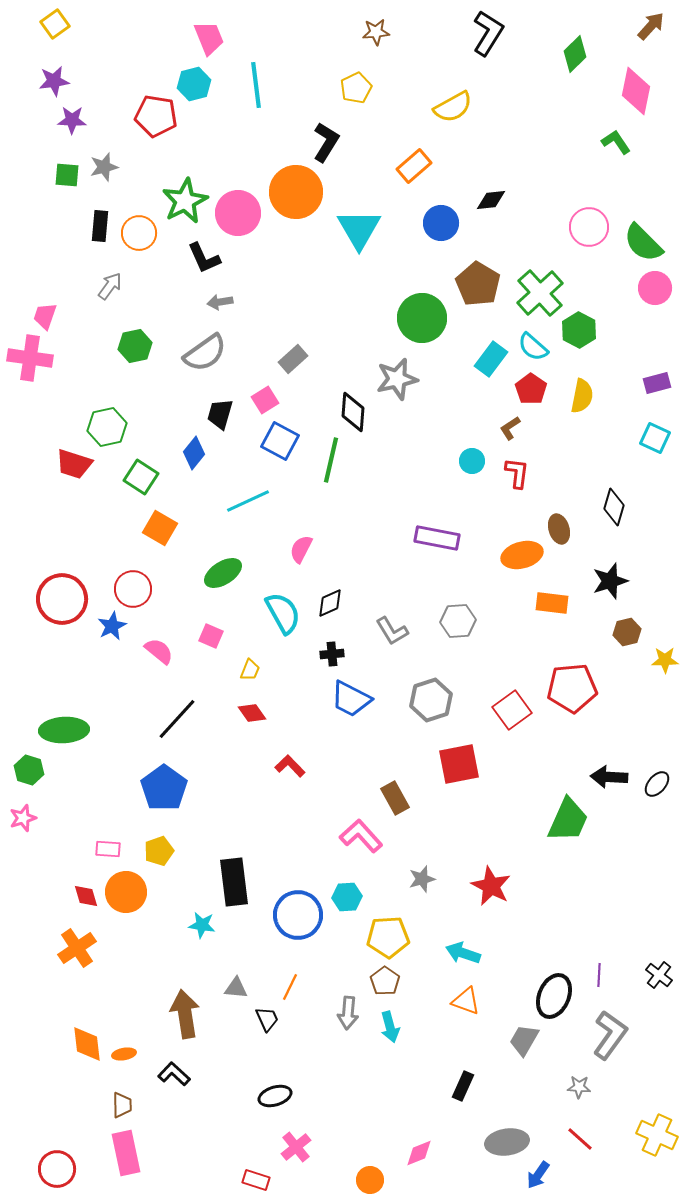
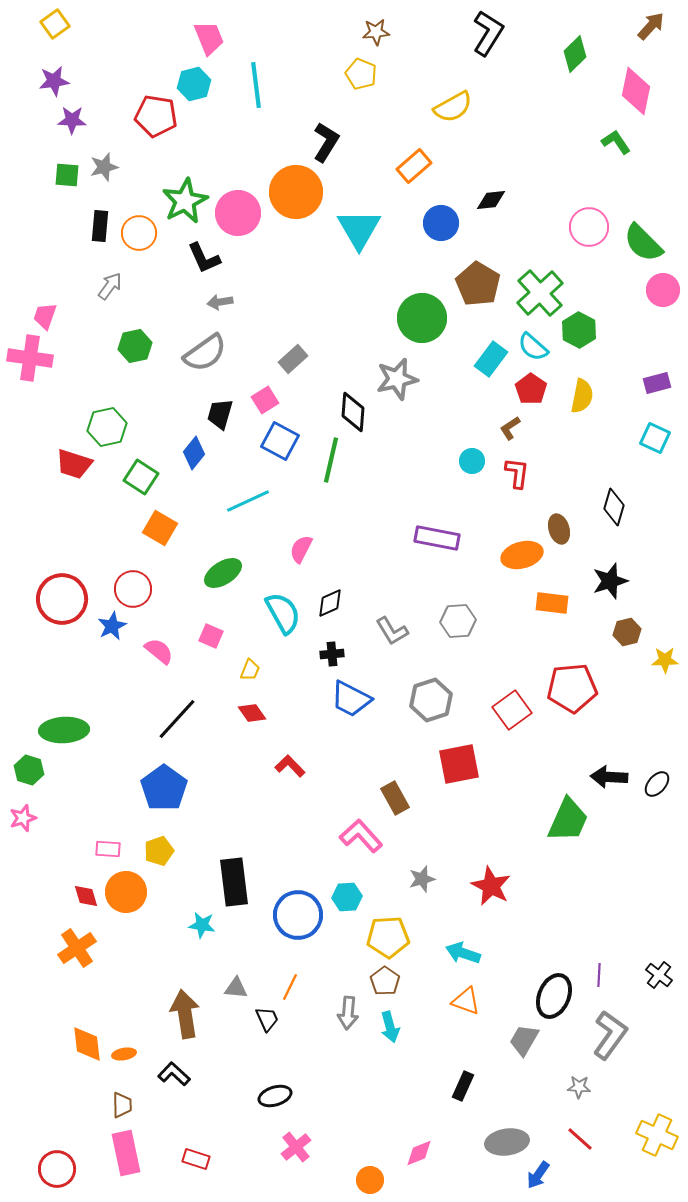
yellow pentagon at (356, 88): moved 5 px right, 14 px up; rotated 24 degrees counterclockwise
pink circle at (655, 288): moved 8 px right, 2 px down
red rectangle at (256, 1180): moved 60 px left, 21 px up
